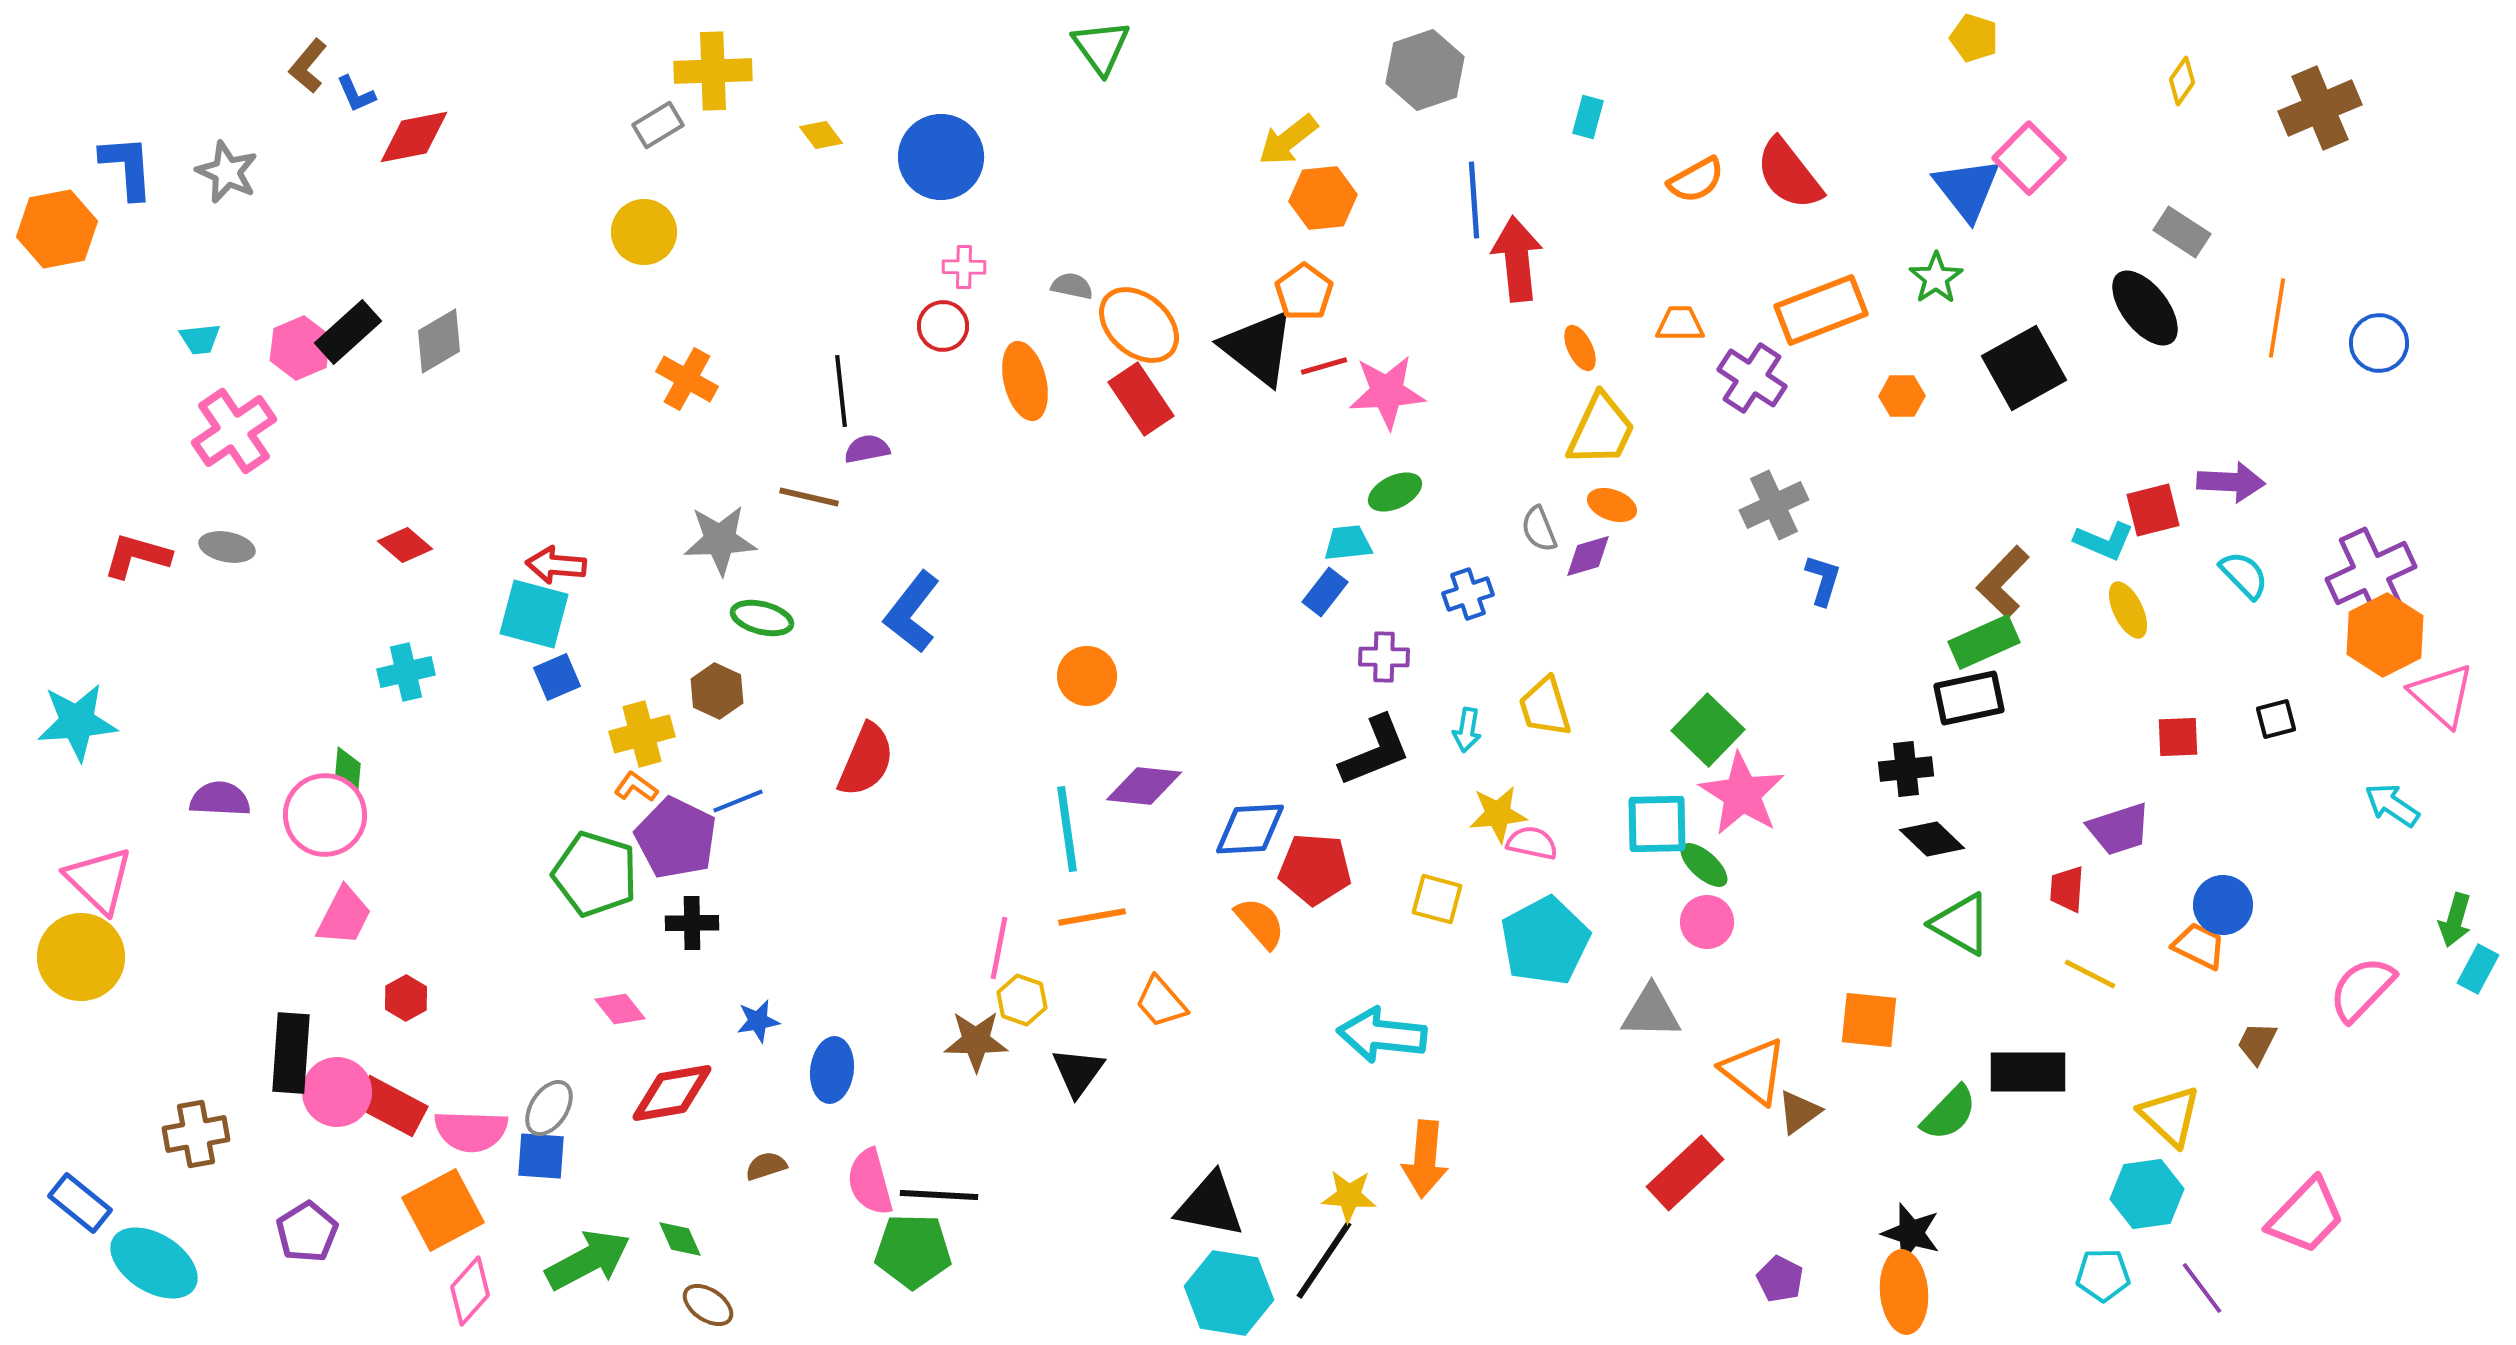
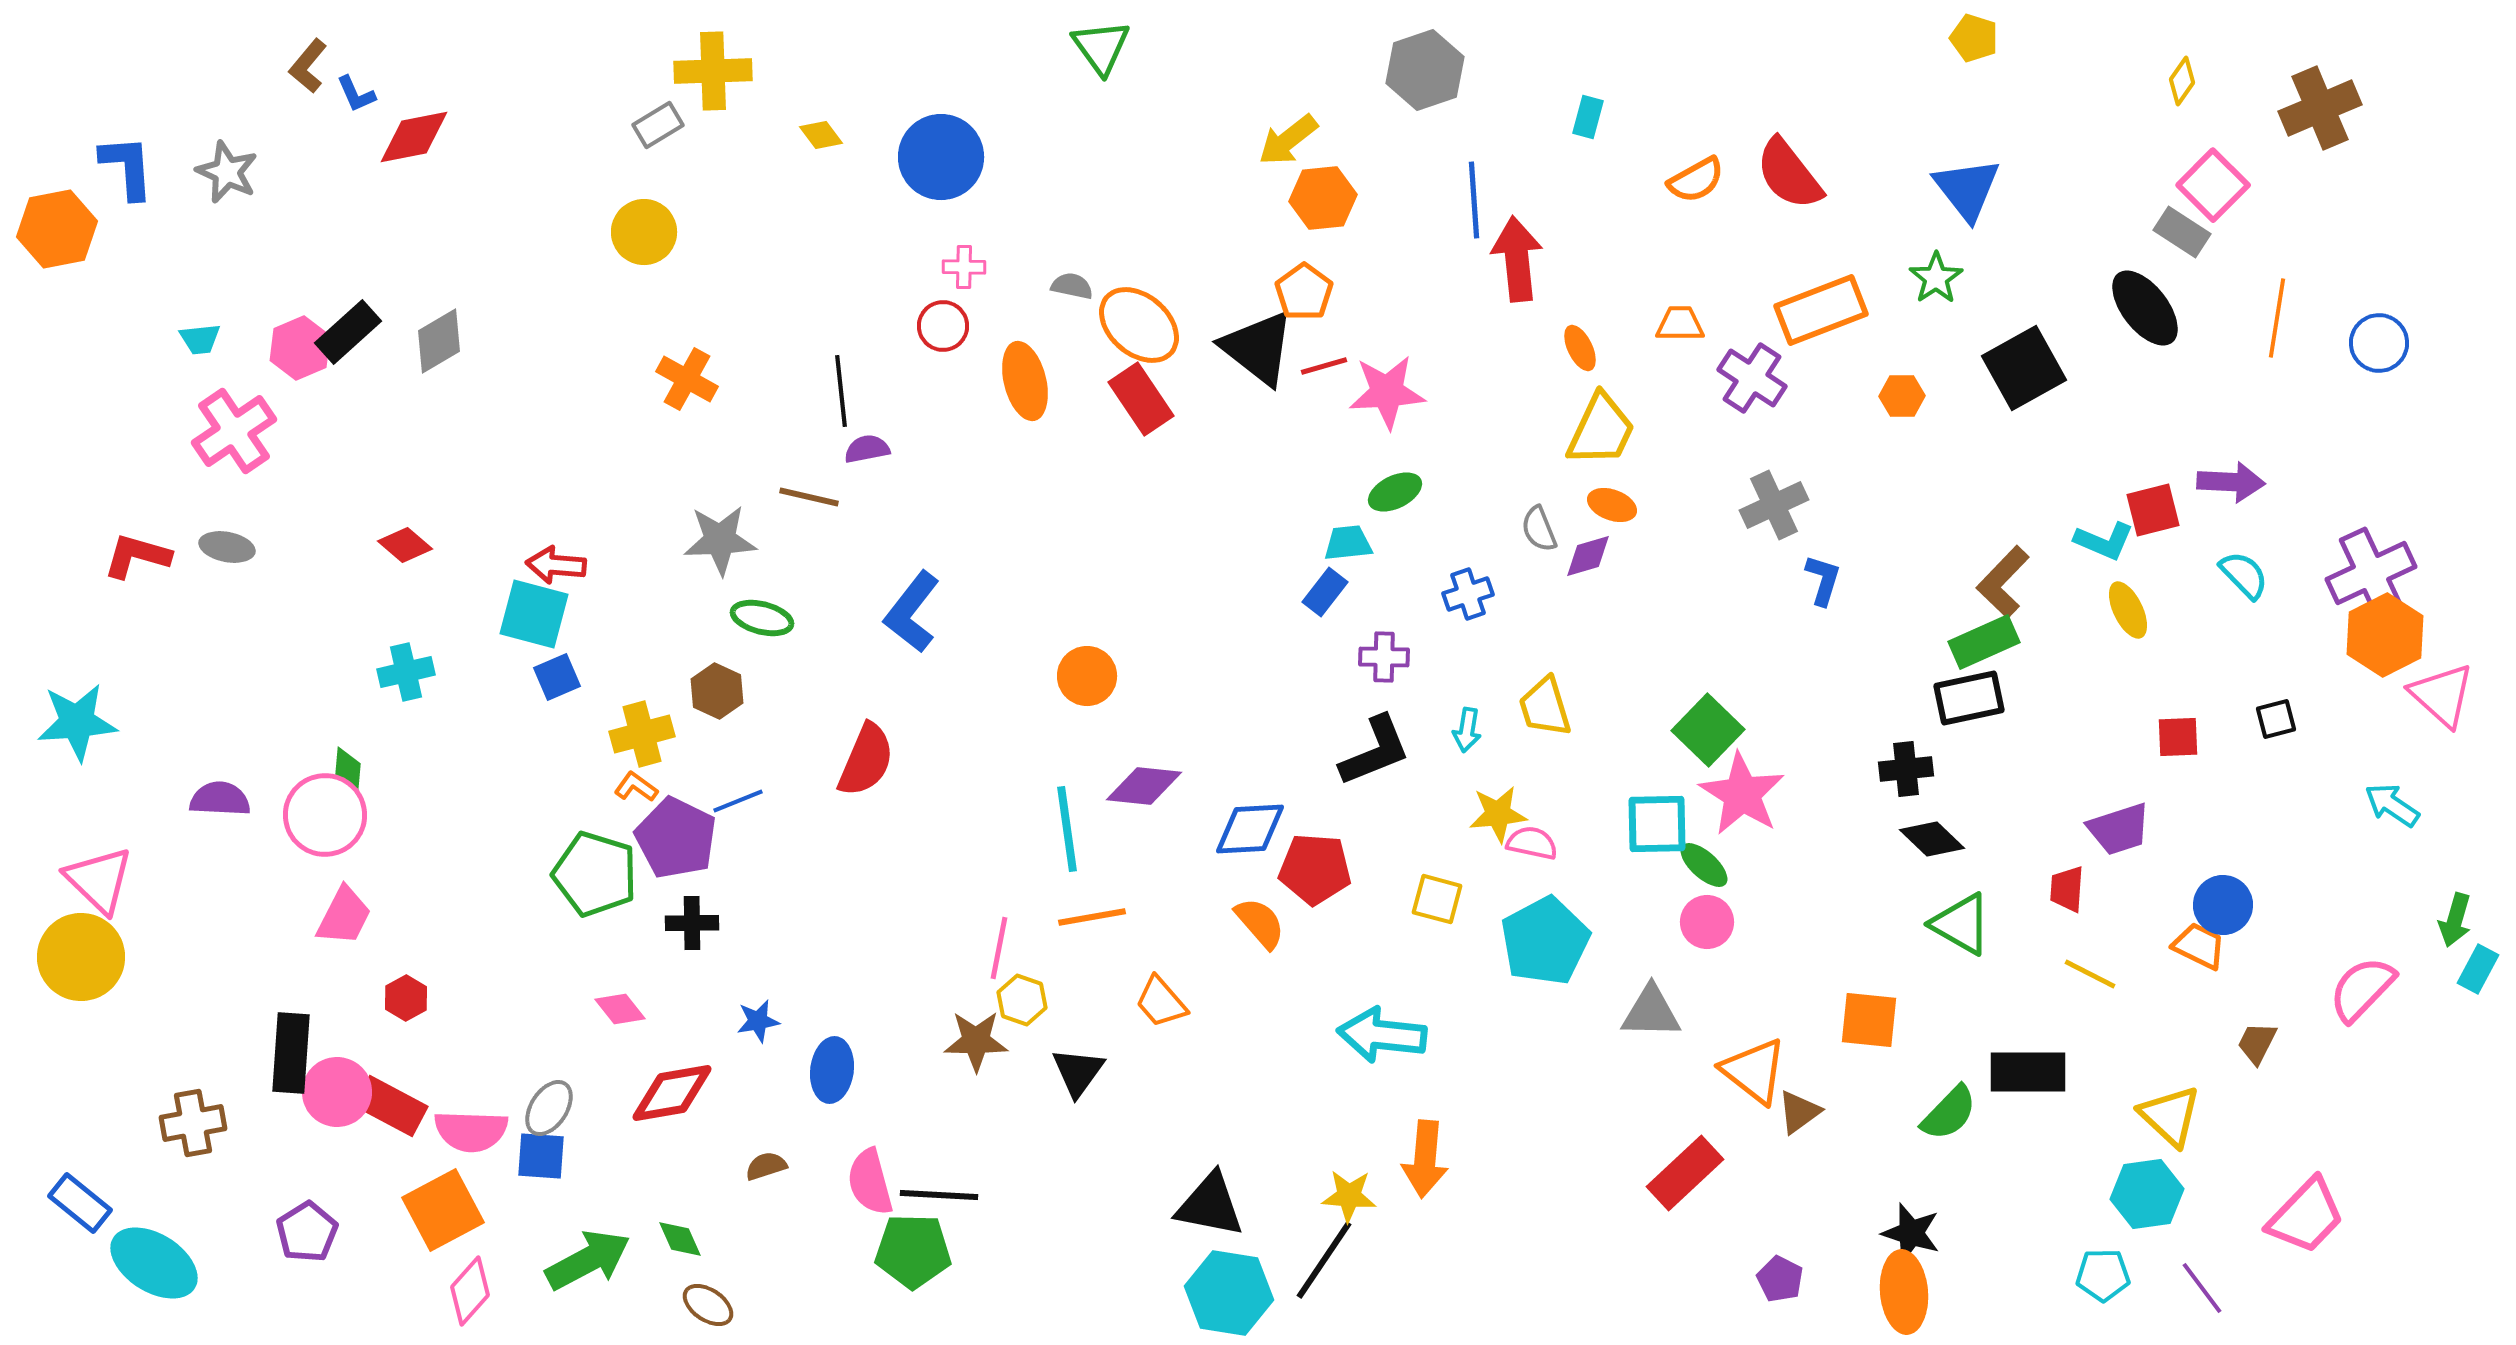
pink square at (2029, 158): moved 184 px right, 27 px down
brown cross at (196, 1134): moved 3 px left, 11 px up
